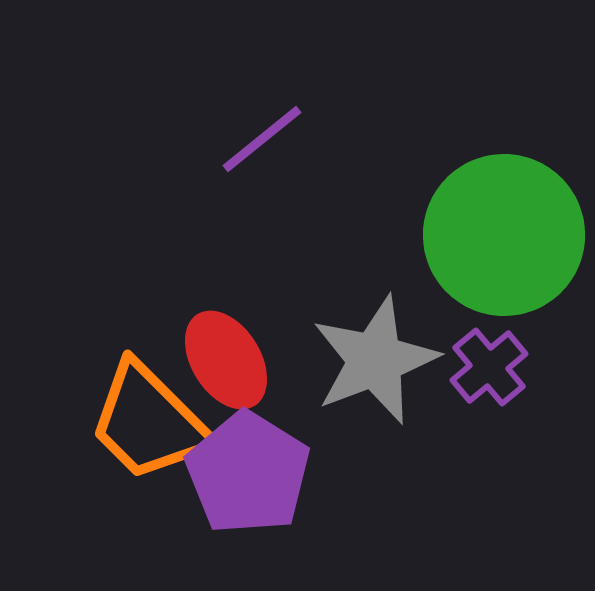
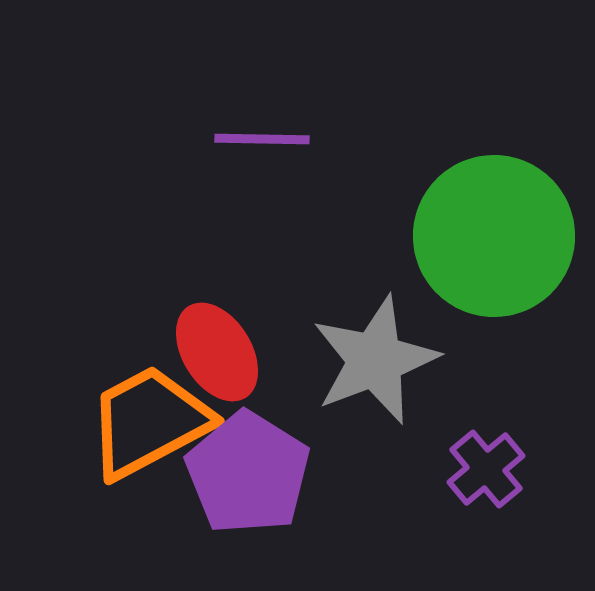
purple line: rotated 40 degrees clockwise
green circle: moved 10 px left, 1 px down
red ellipse: moved 9 px left, 8 px up
purple cross: moved 3 px left, 102 px down
orange trapezoid: rotated 107 degrees clockwise
